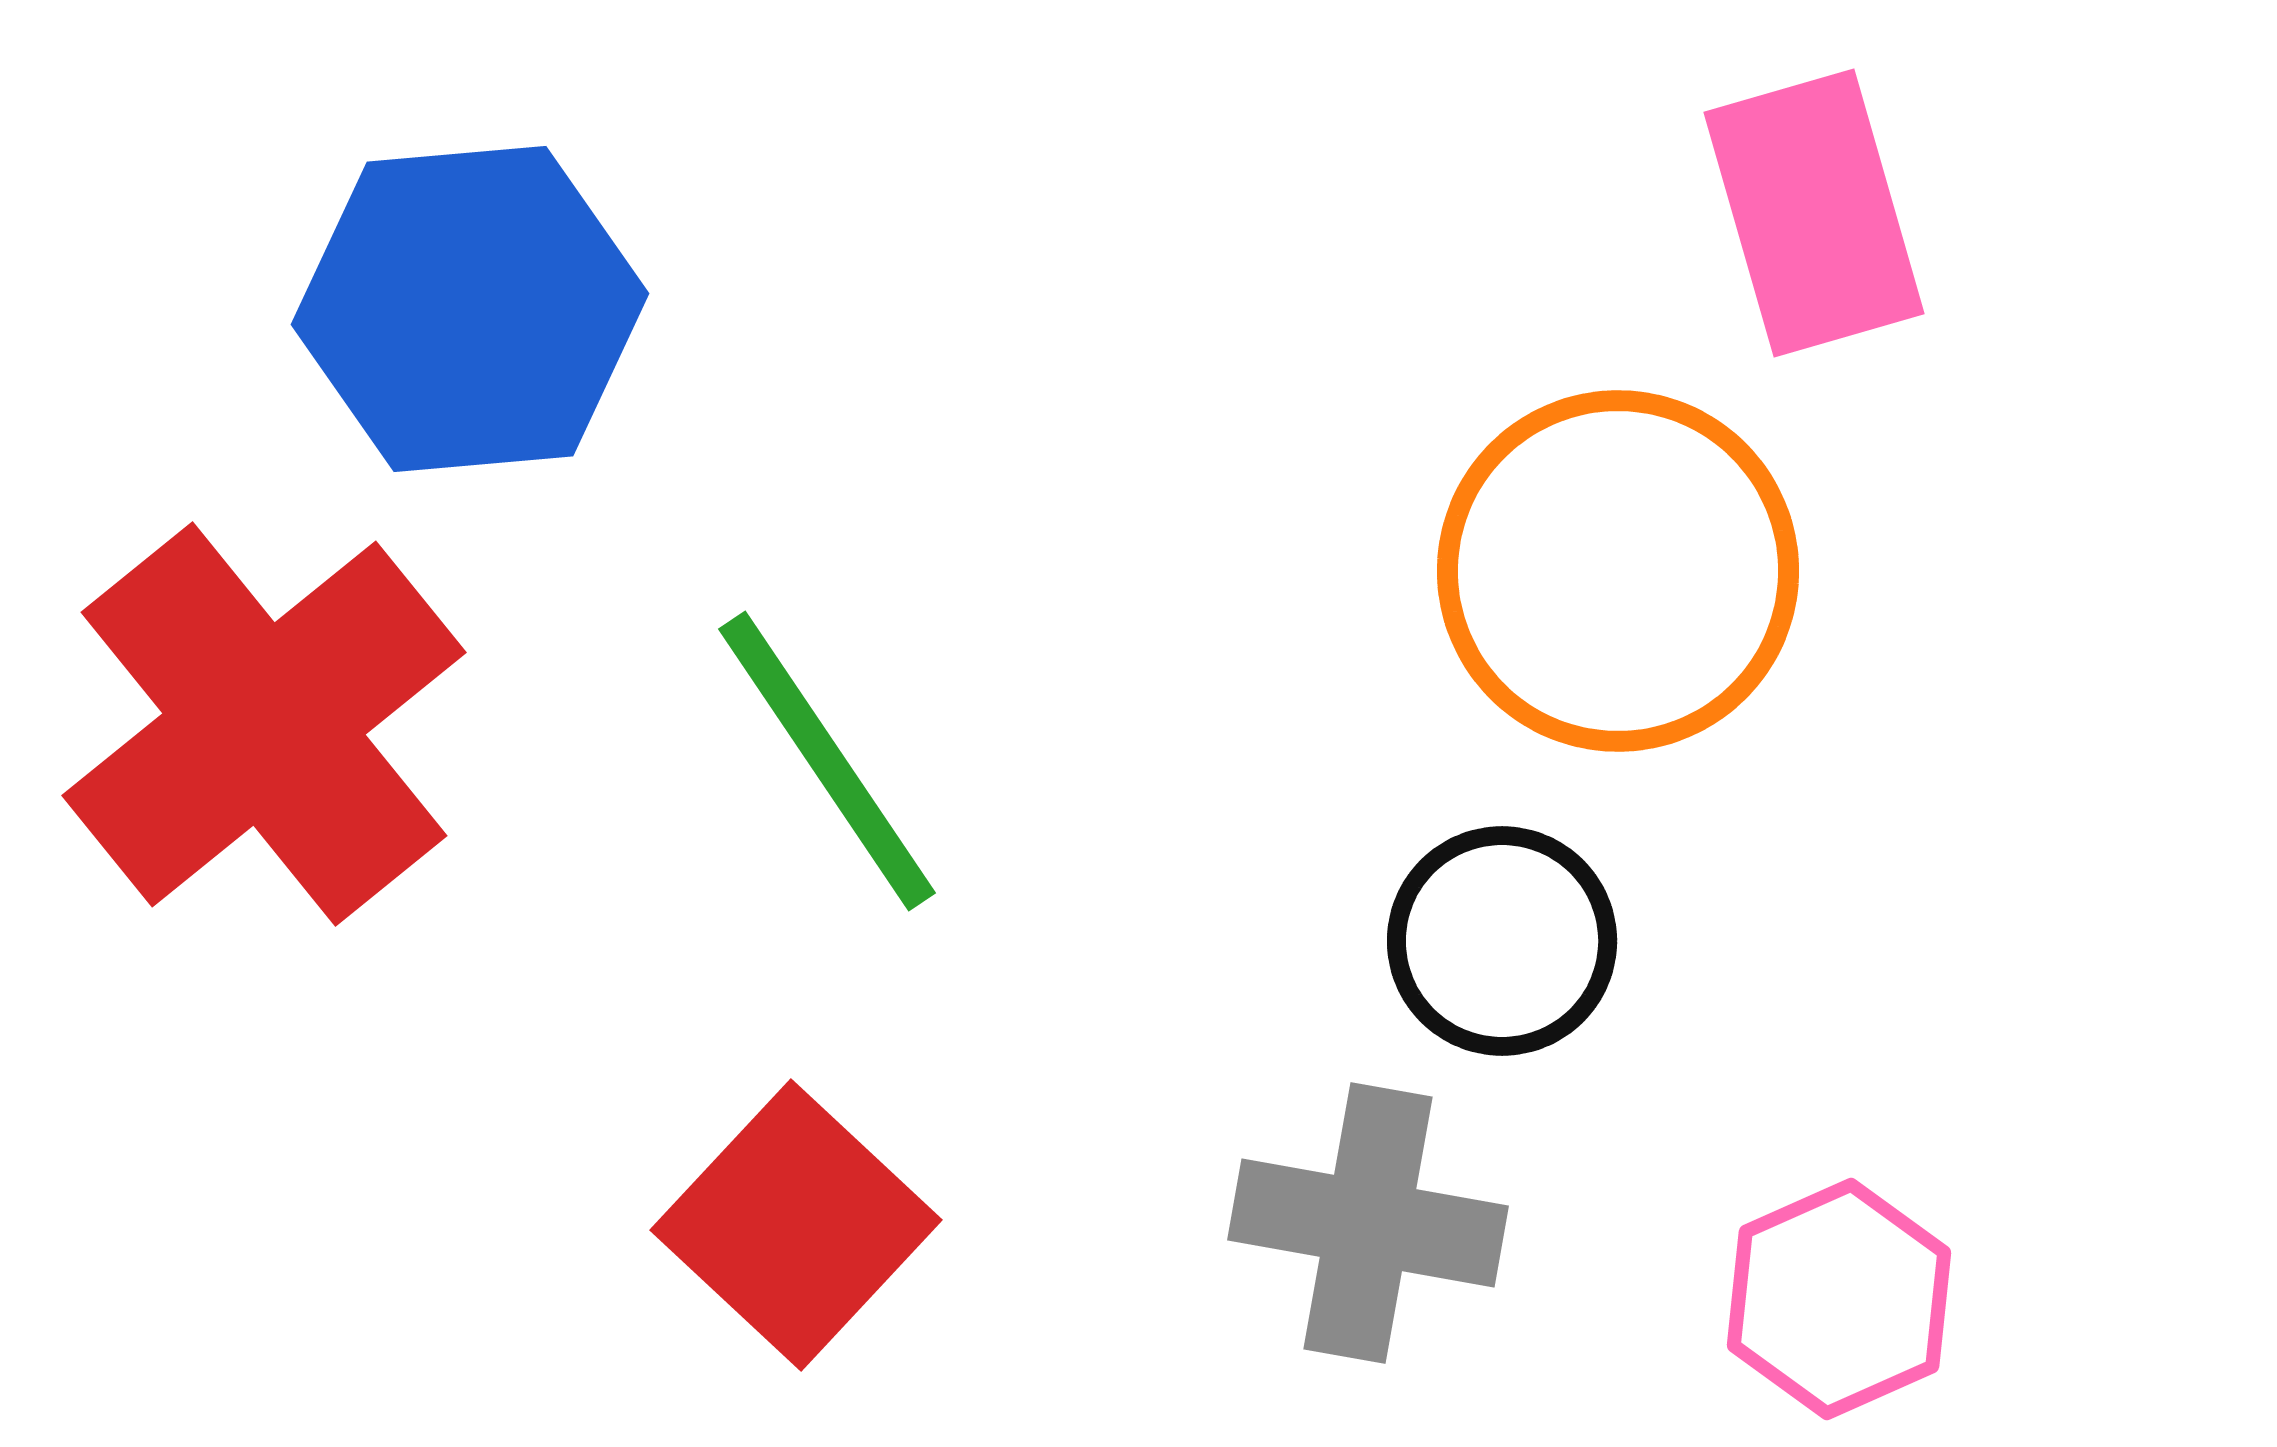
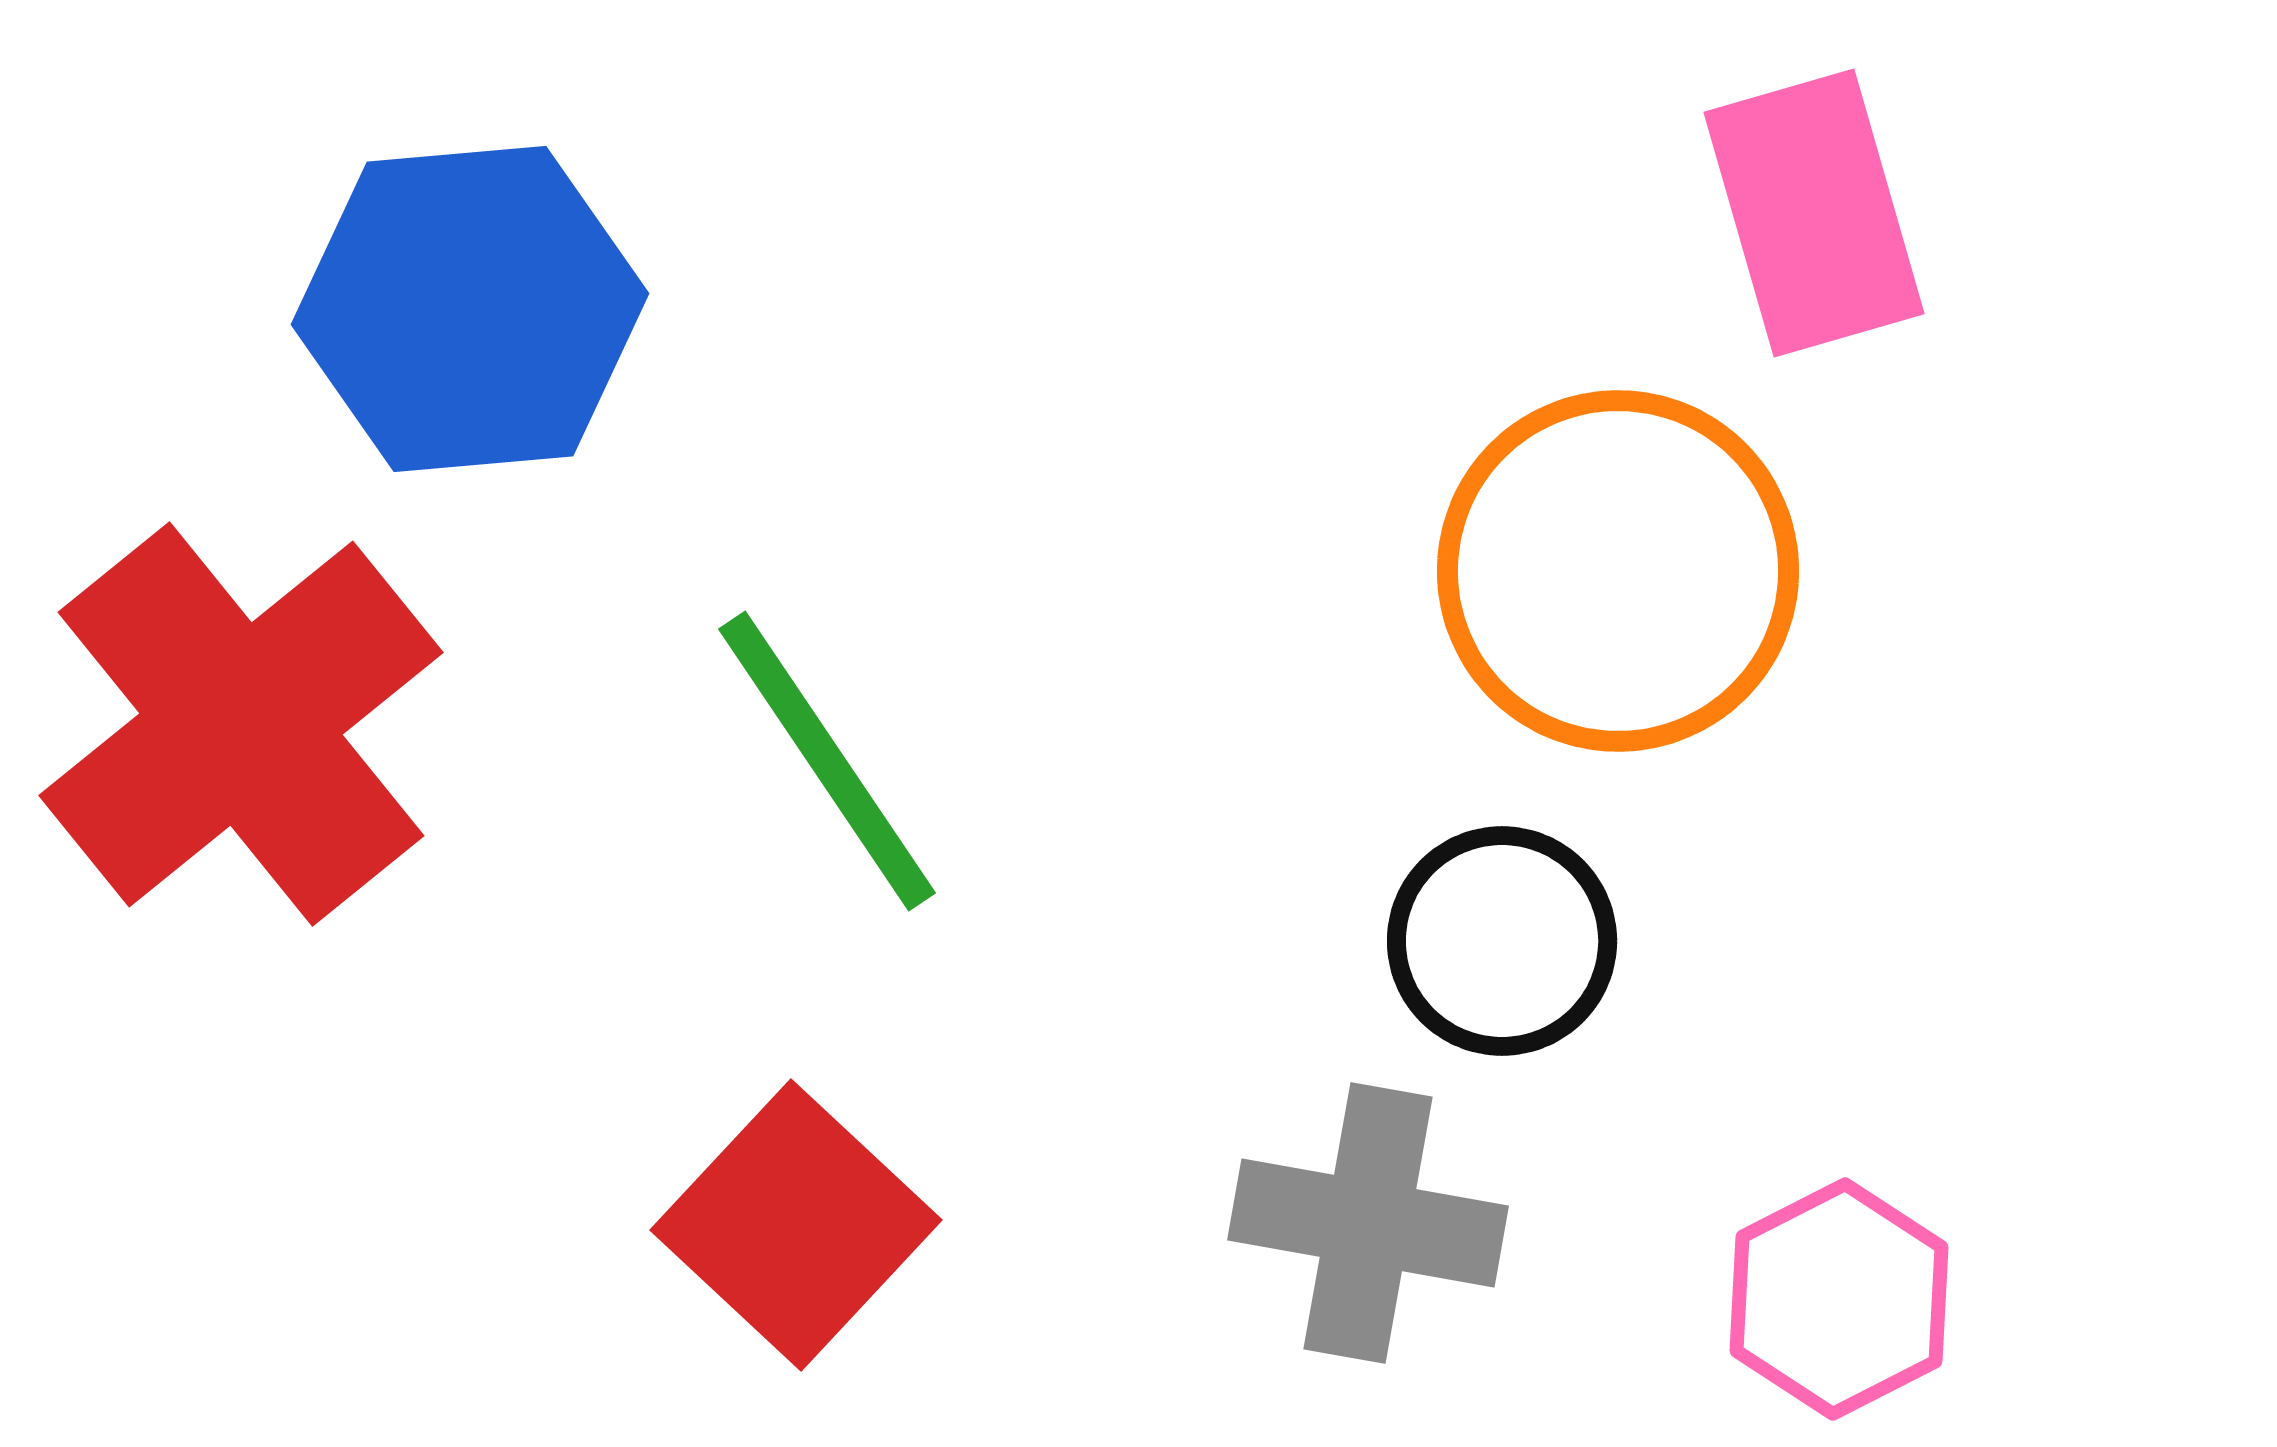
red cross: moved 23 px left
pink hexagon: rotated 3 degrees counterclockwise
